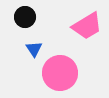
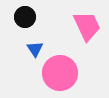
pink trapezoid: rotated 84 degrees counterclockwise
blue triangle: moved 1 px right
